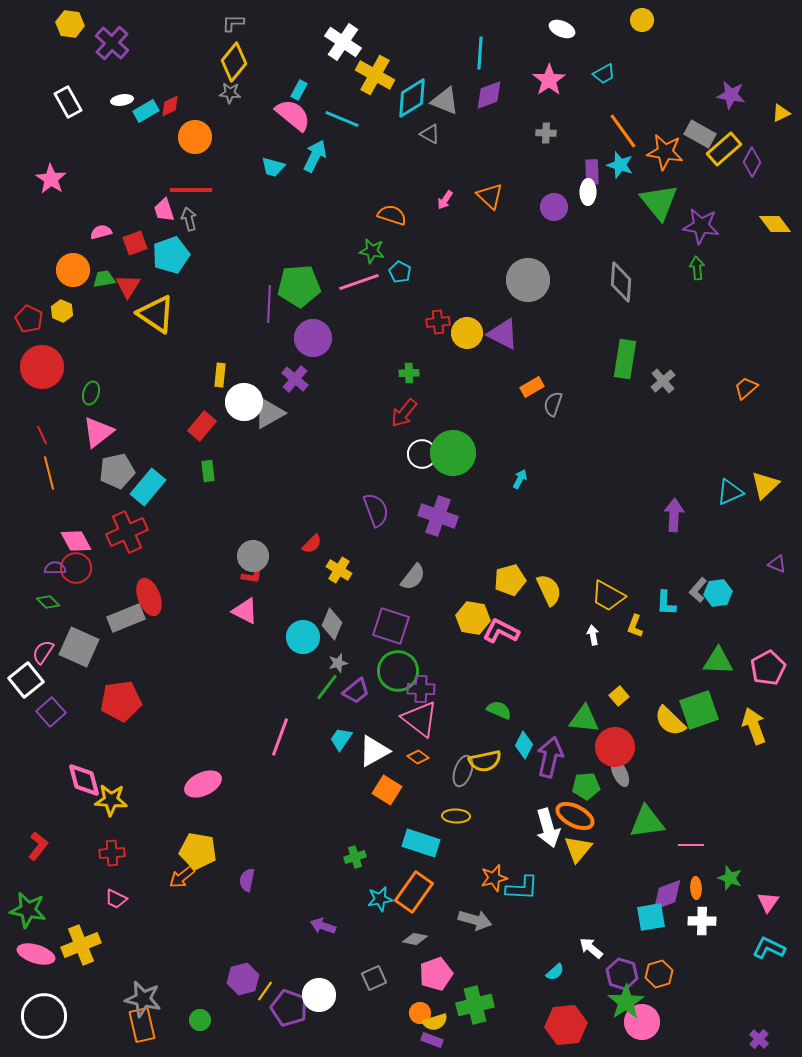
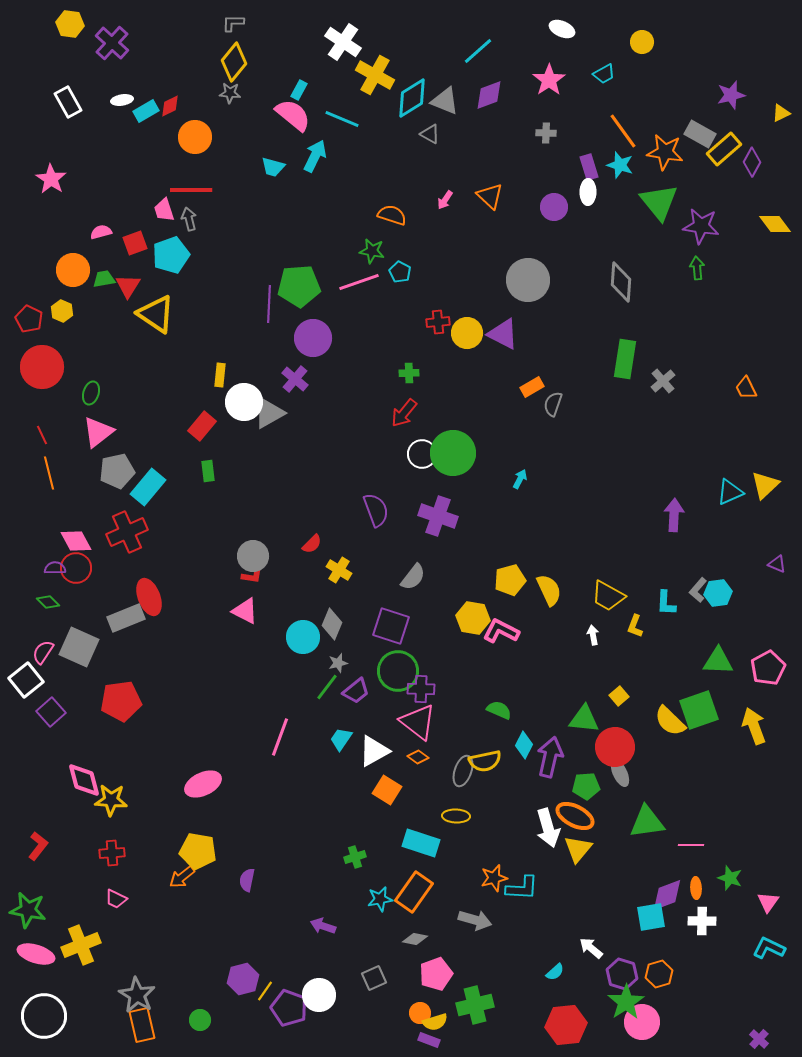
yellow circle at (642, 20): moved 22 px down
cyan line at (480, 53): moved 2 px left, 2 px up; rotated 44 degrees clockwise
purple star at (731, 95): rotated 24 degrees counterclockwise
purple rectangle at (592, 172): moved 3 px left, 5 px up; rotated 15 degrees counterclockwise
orange trapezoid at (746, 388): rotated 75 degrees counterclockwise
pink triangle at (420, 719): moved 2 px left, 3 px down
gray star at (143, 999): moved 6 px left, 4 px up; rotated 18 degrees clockwise
purple rectangle at (432, 1040): moved 3 px left
